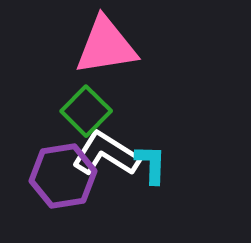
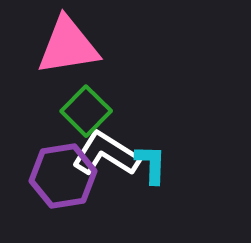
pink triangle: moved 38 px left
